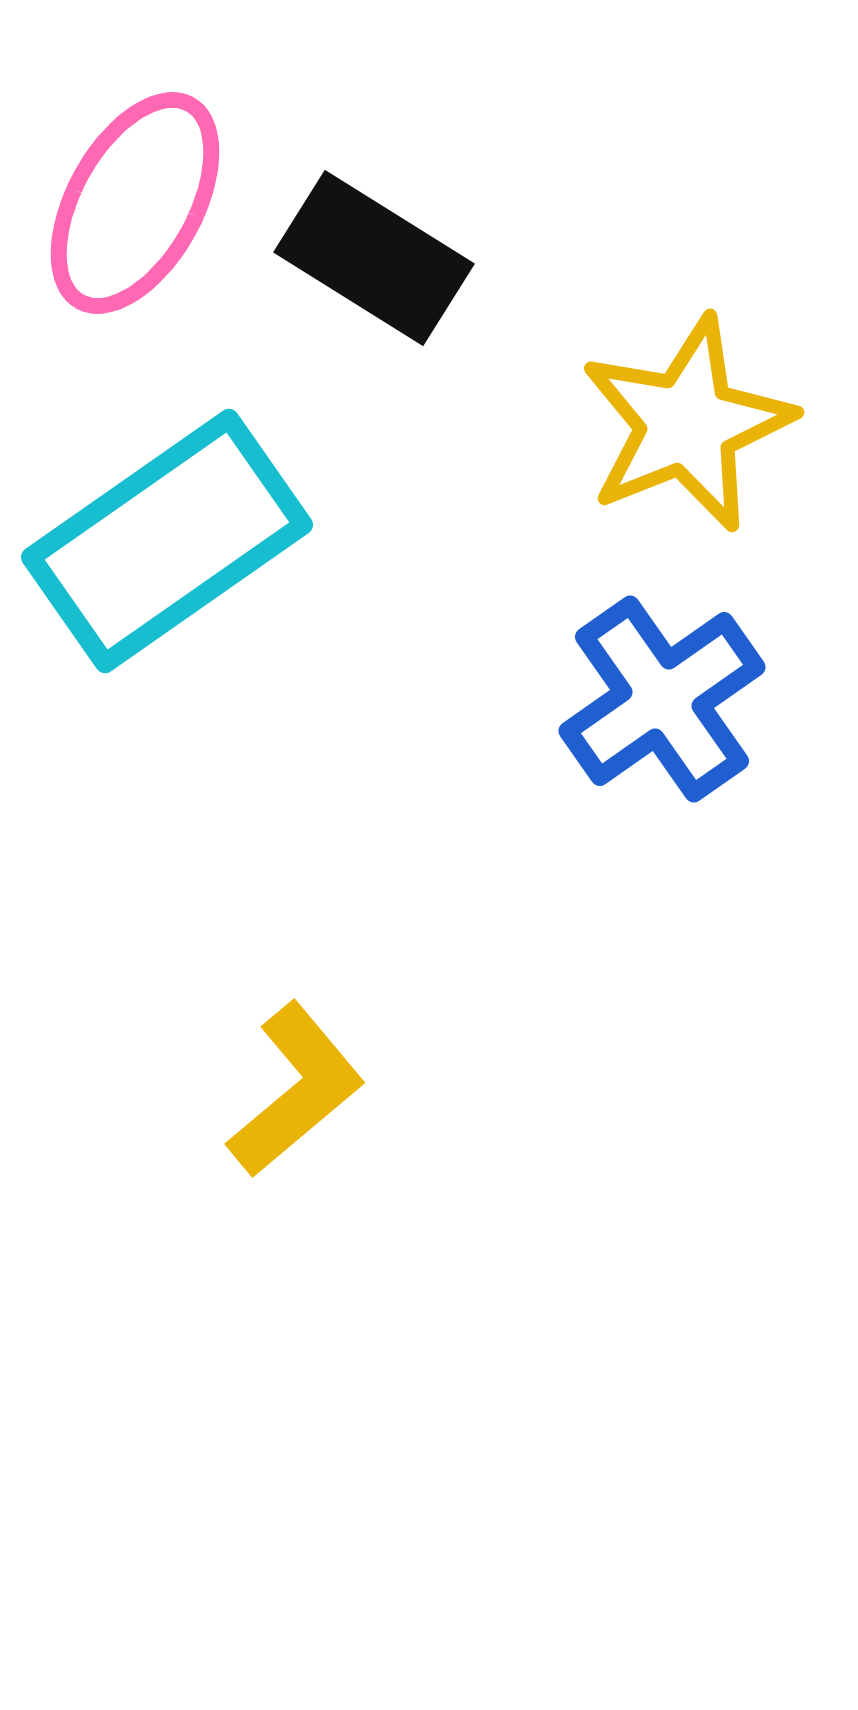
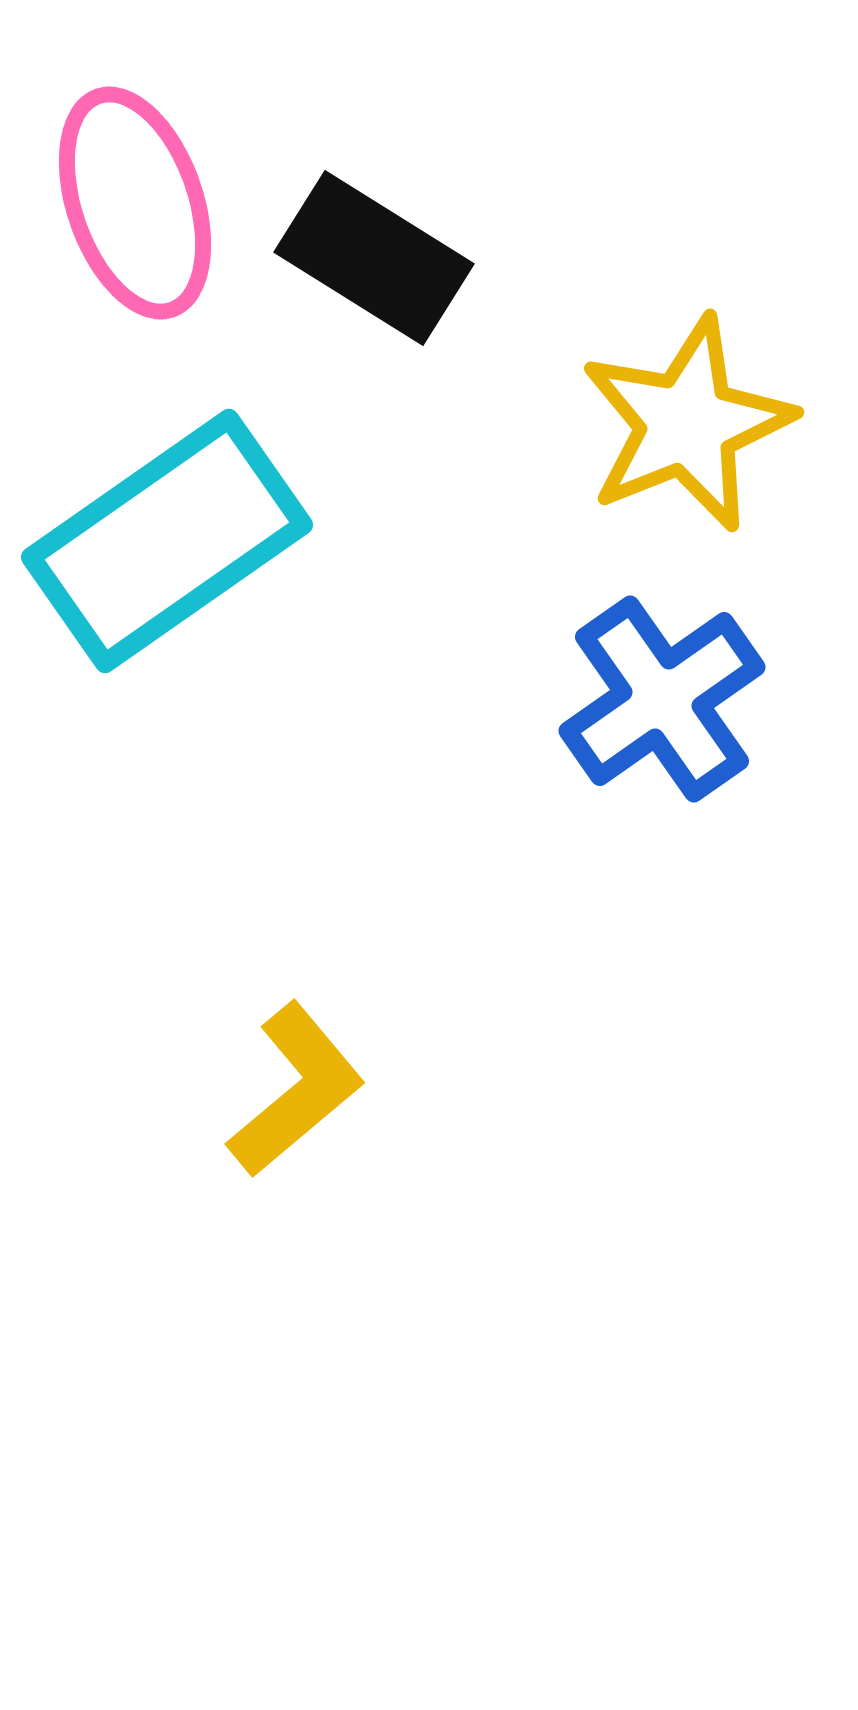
pink ellipse: rotated 48 degrees counterclockwise
